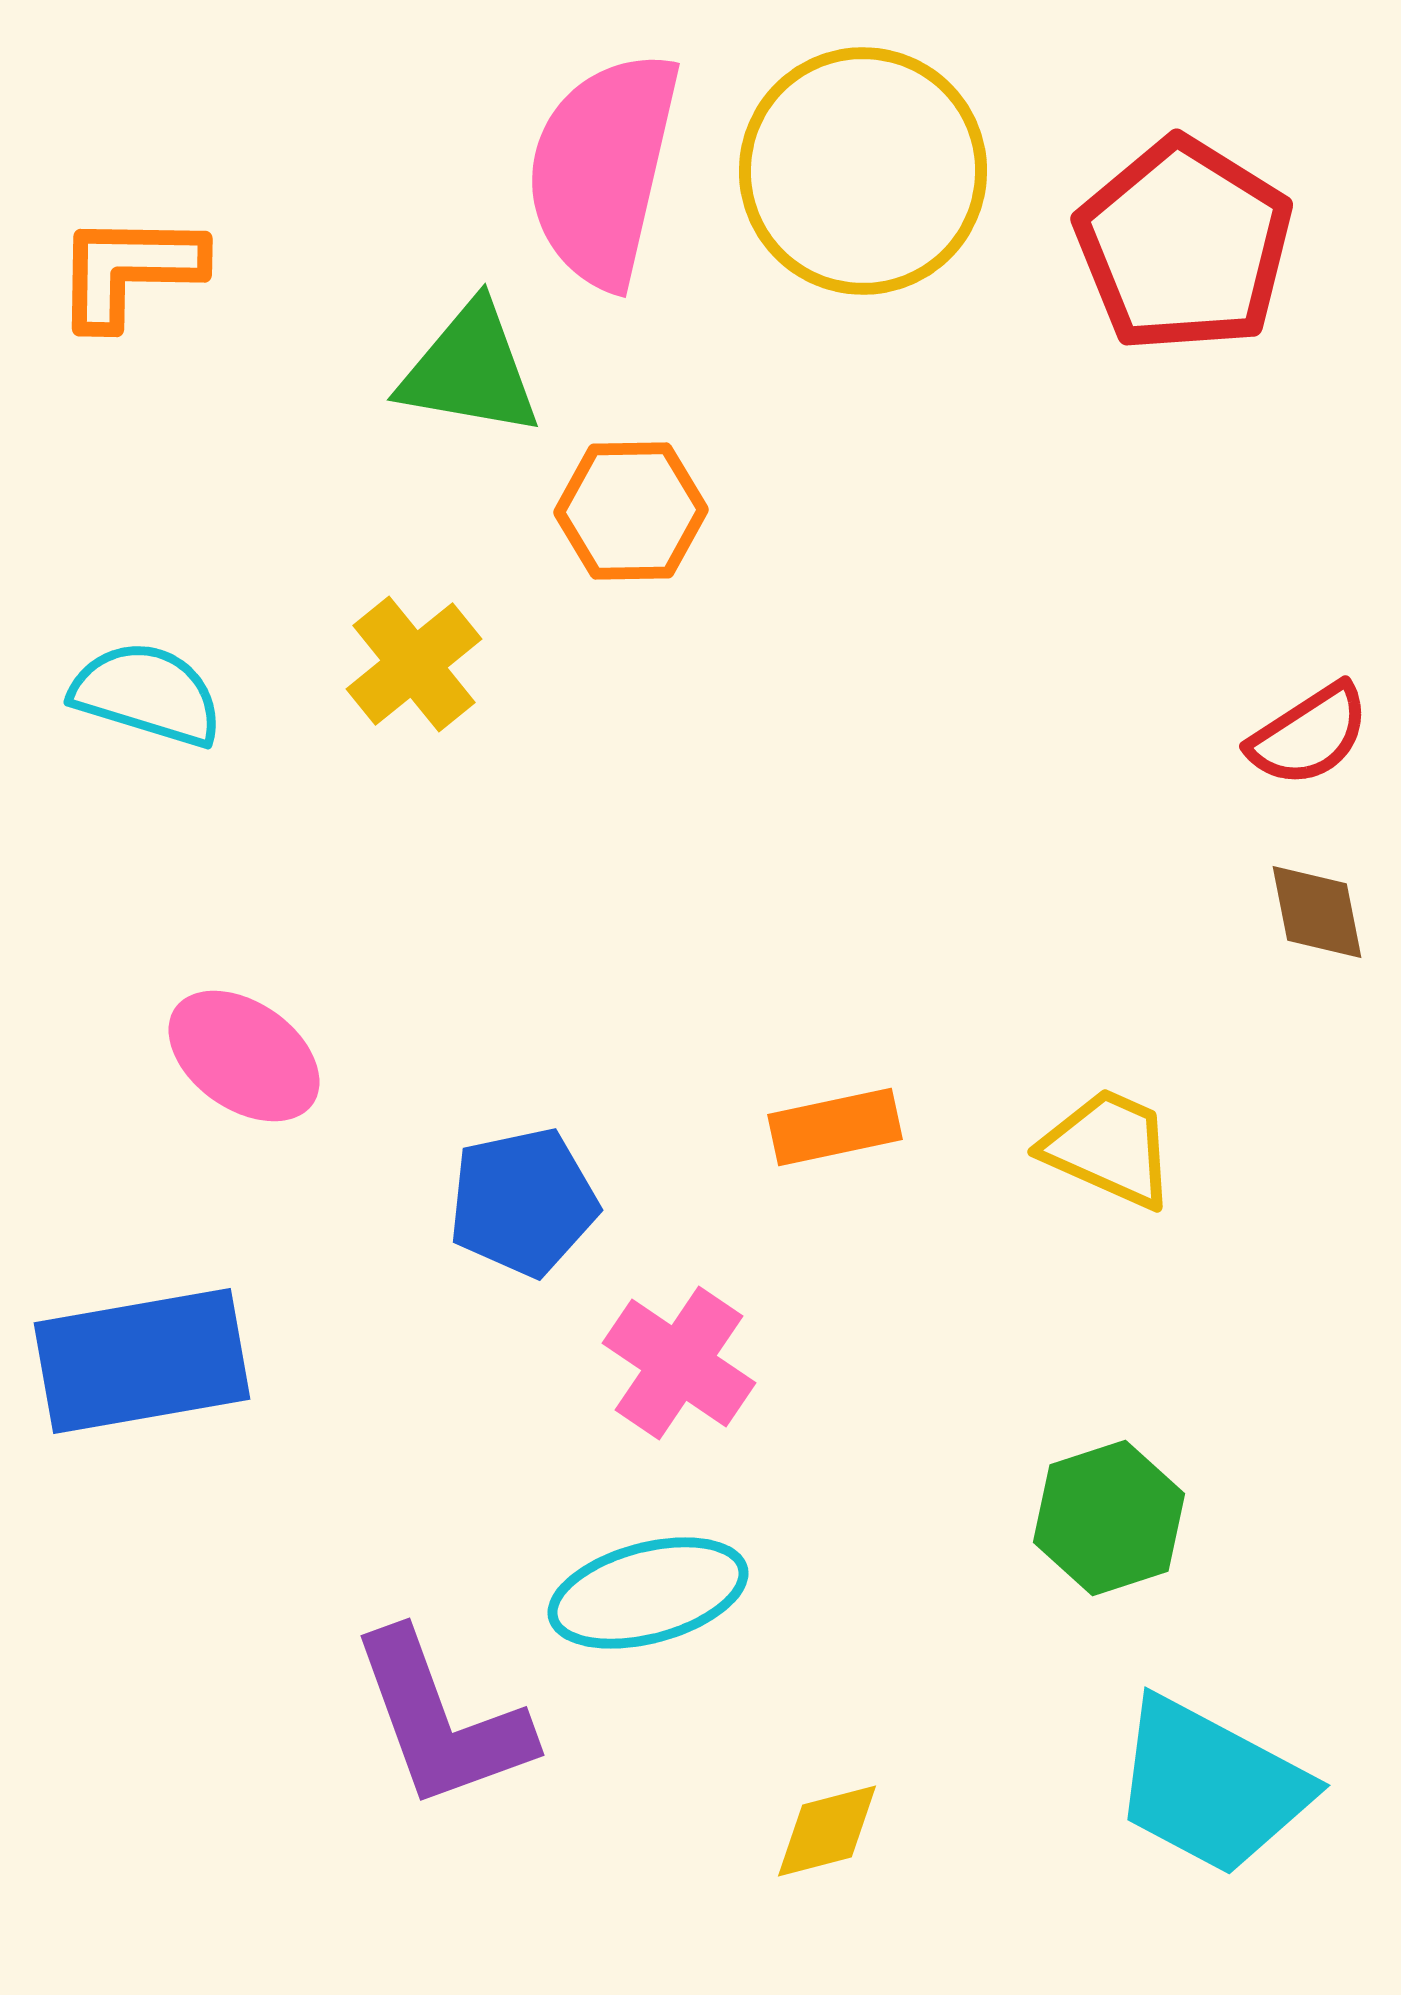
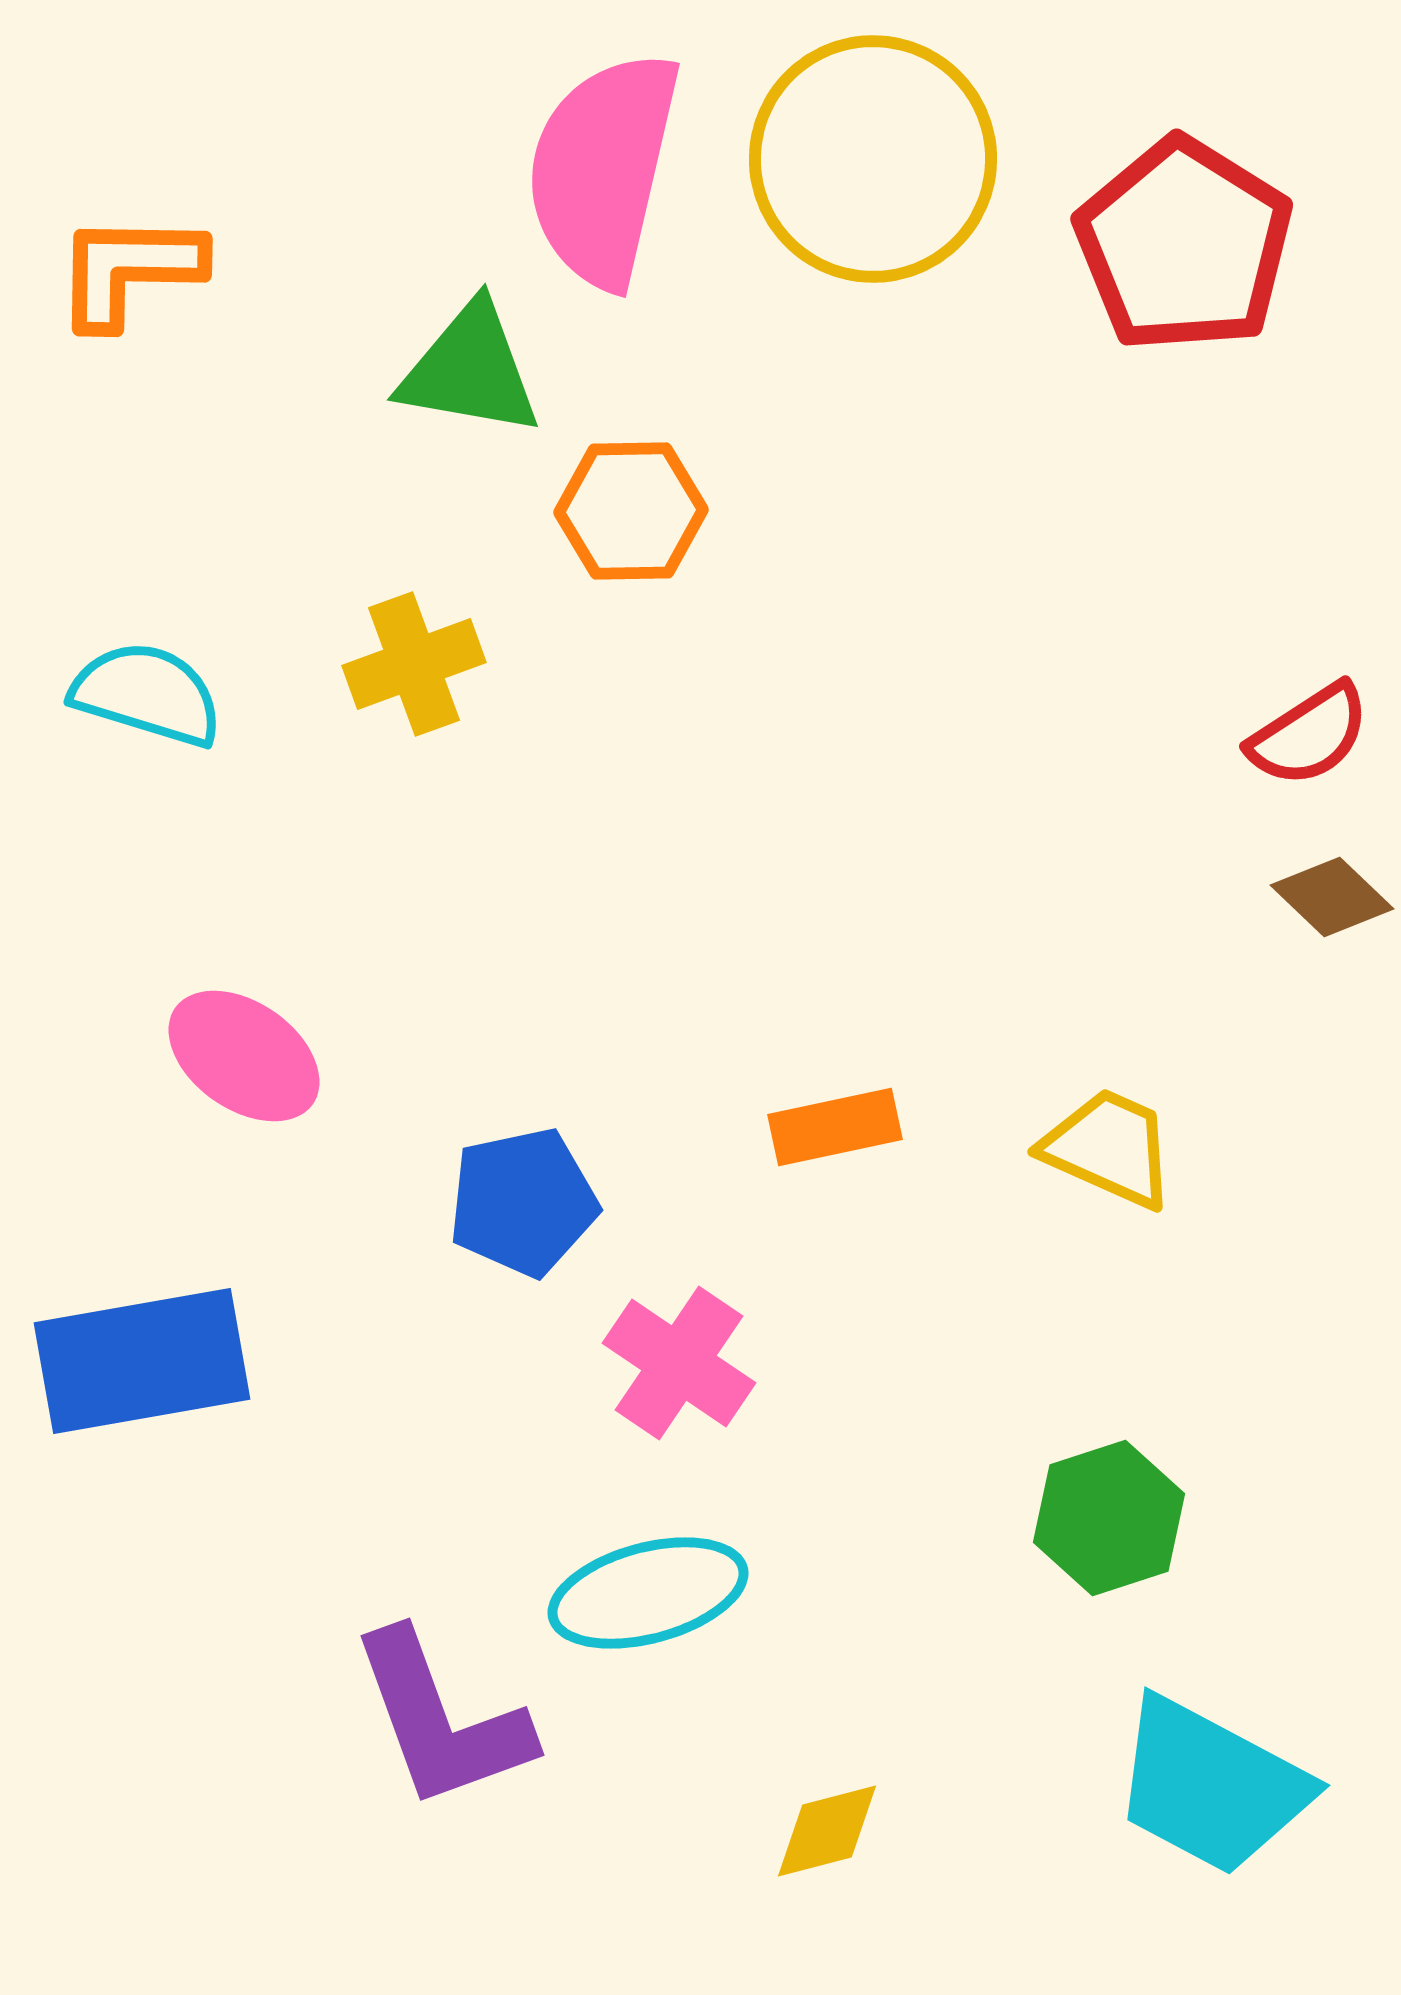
yellow circle: moved 10 px right, 12 px up
yellow cross: rotated 19 degrees clockwise
brown diamond: moved 15 px right, 15 px up; rotated 35 degrees counterclockwise
